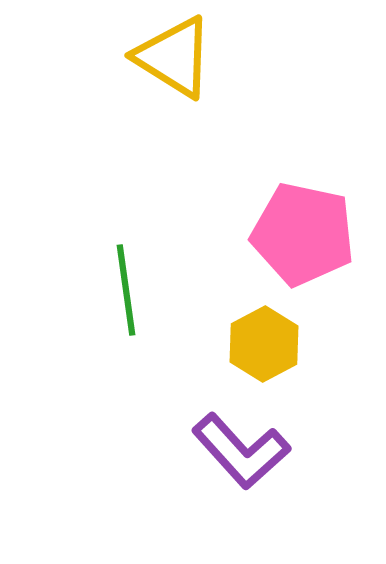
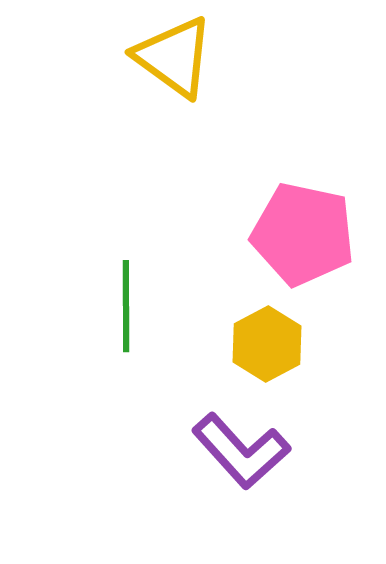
yellow triangle: rotated 4 degrees clockwise
green line: moved 16 px down; rotated 8 degrees clockwise
yellow hexagon: moved 3 px right
